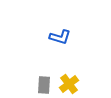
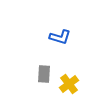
gray rectangle: moved 11 px up
